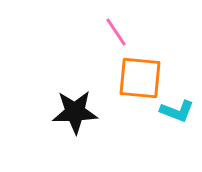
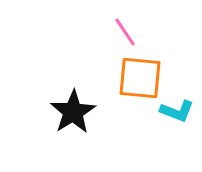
pink line: moved 9 px right
black star: moved 2 px left; rotated 30 degrees counterclockwise
